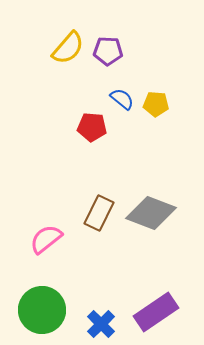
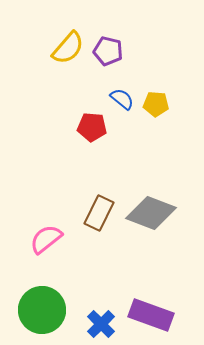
purple pentagon: rotated 12 degrees clockwise
purple rectangle: moved 5 px left, 3 px down; rotated 54 degrees clockwise
